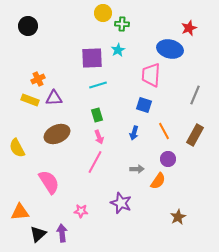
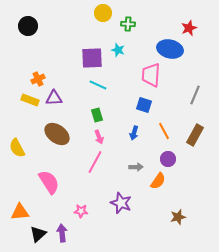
green cross: moved 6 px right
cyan star: rotated 24 degrees counterclockwise
cyan line: rotated 42 degrees clockwise
brown ellipse: rotated 60 degrees clockwise
gray arrow: moved 1 px left, 2 px up
brown star: rotated 14 degrees clockwise
